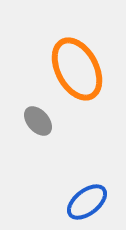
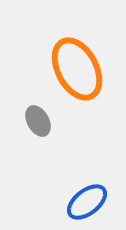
gray ellipse: rotated 12 degrees clockwise
